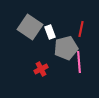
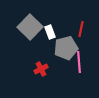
gray square: rotated 10 degrees clockwise
